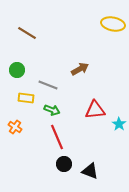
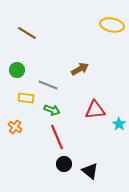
yellow ellipse: moved 1 px left, 1 px down
black triangle: rotated 18 degrees clockwise
